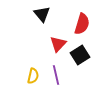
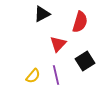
black triangle: rotated 42 degrees clockwise
red semicircle: moved 2 px left, 2 px up
black square: moved 5 px right, 6 px down
yellow semicircle: rotated 28 degrees clockwise
